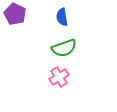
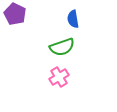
blue semicircle: moved 11 px right, 2 px down
green semicircle: moved 2 px left, 1 px up
